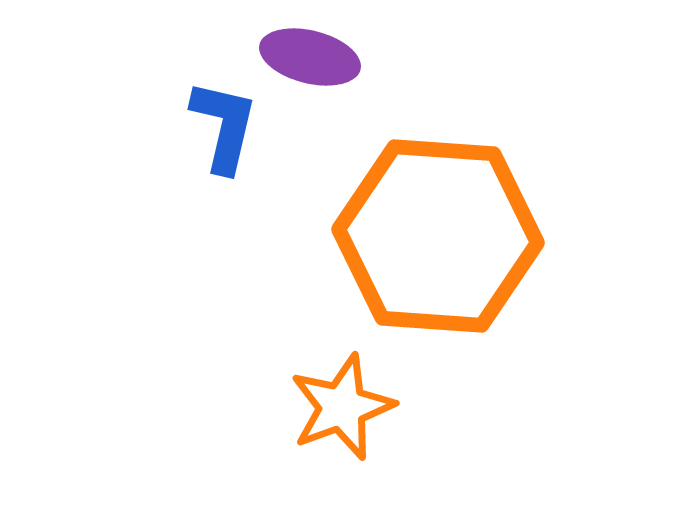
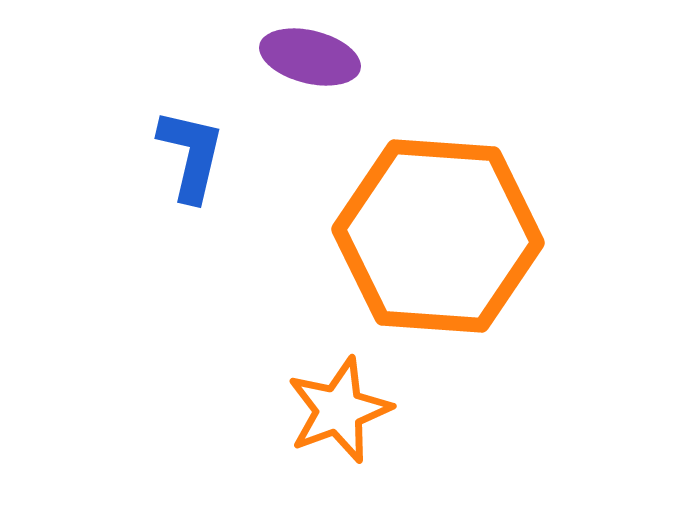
blue L-shape: moved 33 px left, 29 px down
orange star: moved 3 px left, 3 px down
